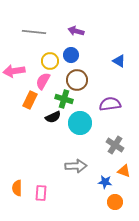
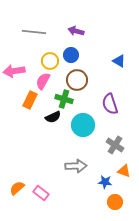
purple semicircle: rotated 100 degrees counterclockwise
cyan circle: moved 3 px right, 2 px down
orange semicircle: rotated 49 degrees clockwise
pink rectangle: rotated 56 degrees counterclockwise
